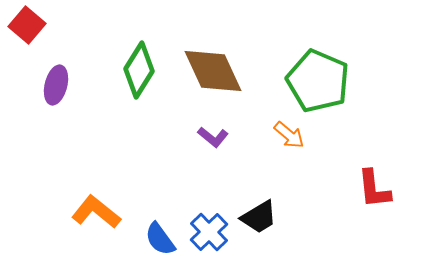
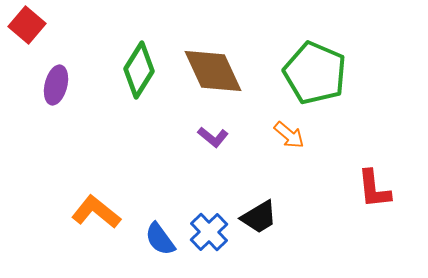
green pentagon: moved 3 px left, 8 px up
